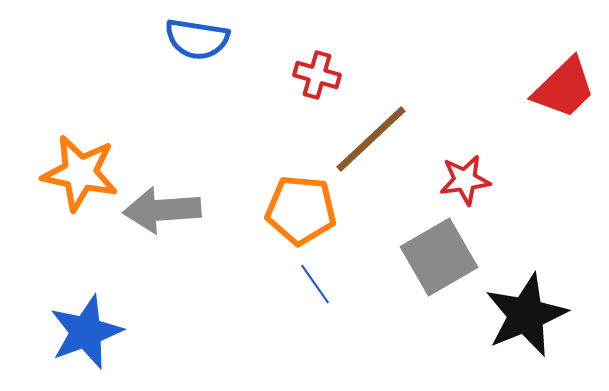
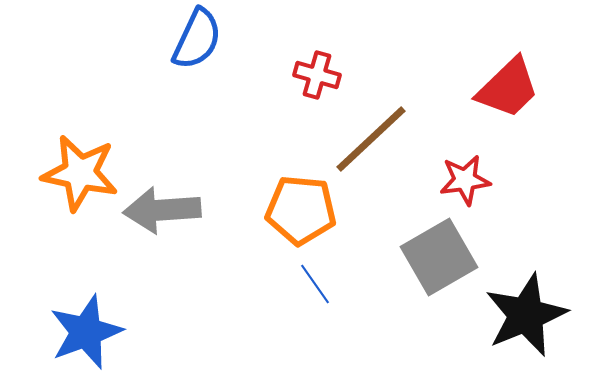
blue semicircle: rotated 74 degrees counterclockwise
red trapezoid: moved 56 px left
